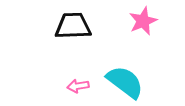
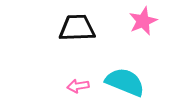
black trapezoid: moved 4 px right, 2 px down
cyan semicircle: rotated 15 degrees counterclockwise
